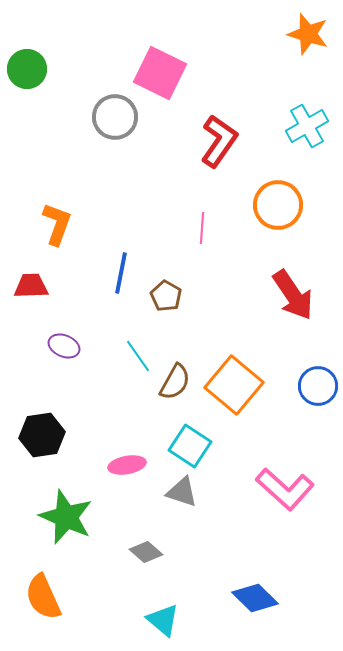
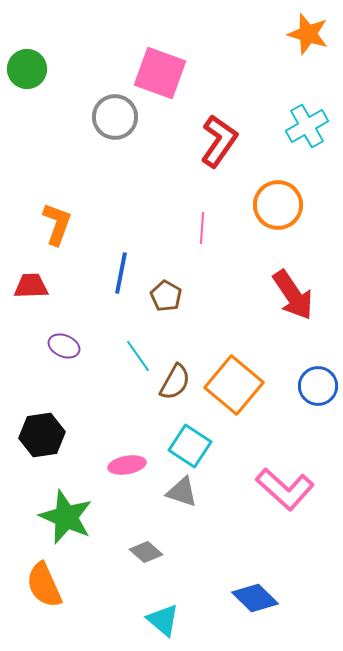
pink square: rotated 6 degrees counterclockwise
orange semicircle: moved 1 px right, 12 px up
